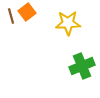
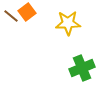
brown line: rotated 35 degrees counterclockwise
green cross: moved 2 px down
